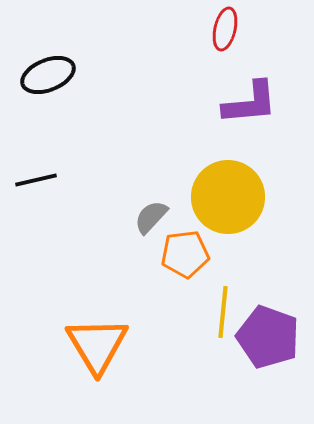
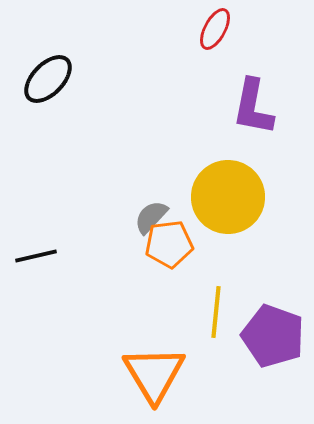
red ellipse: moved 10 px left; rotated 15 degrees clockwise
black ellipse: moved 4 px down; rotated 24 degrees counterclockwise
purple L-shape: moved 3 px right, 4 px down; rotated 106 degrees clockwise
black line: moved 76 px down
orange pentagon: moved 16 px left, 10 px up
yellow line: moved 7 px left
purple pentagon: moved 5 px right, 1 px up
orange triangle: moved 57 px right, 29 px down
